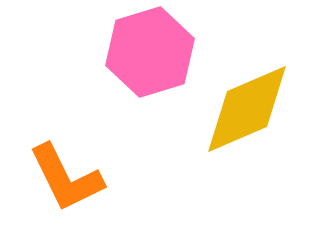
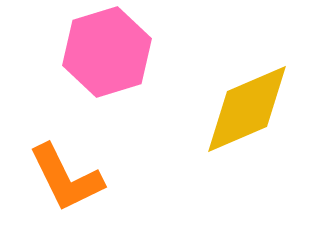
pink hexagon: moved 43 px left
